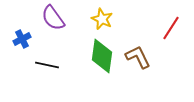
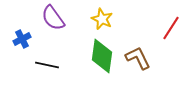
brown L-shape: moved 1 px down
